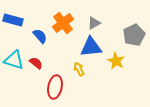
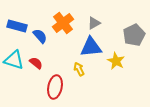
blue rectangle: moved 4 px right, 6 px down
